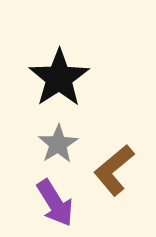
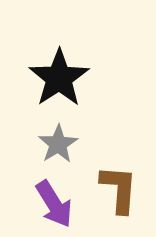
brown L-shape: moved 5 px right, 19 px down; rotated 134 degrees clockwise
purple arrow: moved 1 px left, 1 px down
